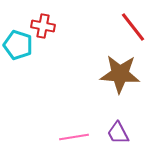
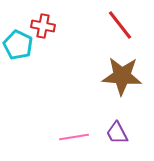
red line: moved 13 px left, 2 px up
cyan pentagon: rotated 8 degrees clockwise
brown star: moved 2 px right, 2 px down
purple trapezoid: moved 1 px left
